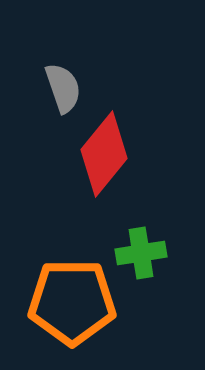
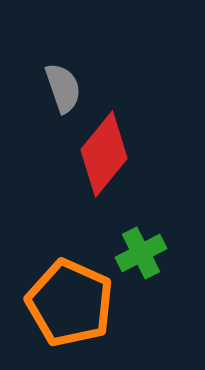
green cross: rotated 18 degrees counterclockwise
orange pentagon: moved 2 px left, 1 px down; rotated 24 degrees clockwise
